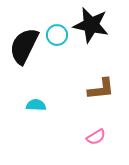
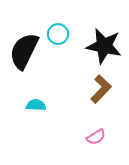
black star: moved 13 px right, 21 px down
cyan circle: moved 1 px right, 1 px up
black semicircle: moved 5 px down
brown L-shape: rotated 40 degrees counterclockwise
